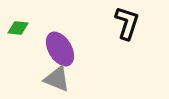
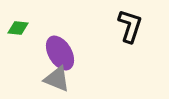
black L-shape: moved 3 px right, 3 px down
purple ellipse: moved 4 px down
